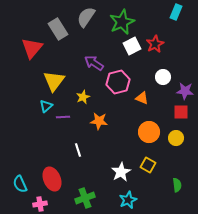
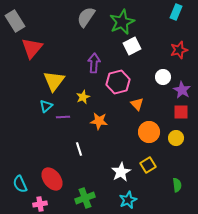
gray rectangle: moved 43 px left, 8 px up
red star: moved 24 px right, 6 px down; rotated 12 degrees clockwise
purple arrow: rotated 60 degrees clockwise
purple star: moved 3 px left, 1 px up; rotated 24 degrees clockwise
orange triangle: moved 5 px left, 6 px down; rotated 24 degrees clockwise
white line: moved 1 px right, 1 px up
yellow square: rotated 28 degrees clockwise
red ellipse: rotated 15 degrees counterclockwise
